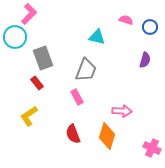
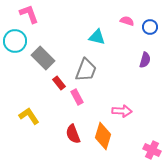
pink L-shape: rotated 65 degrees counterclockwise
pink semicircle: moved 1 px right, 1 px down
cyan circle: moved 4 px down
gray rectangle: rotated 25 degrees counterclockwise
red rectangle: moved 22 px right
yellow L-shape: rotated 90 degrees clockwise
orange diamond: moved 4 px left
pink cross: moved 2 px down
